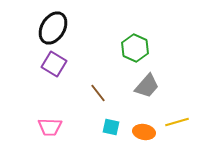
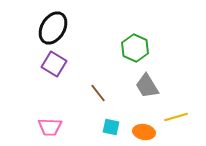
gray trapezoid: rotated 108 degrees clockwise
yellow line: moved 1 px left, 5 px up
